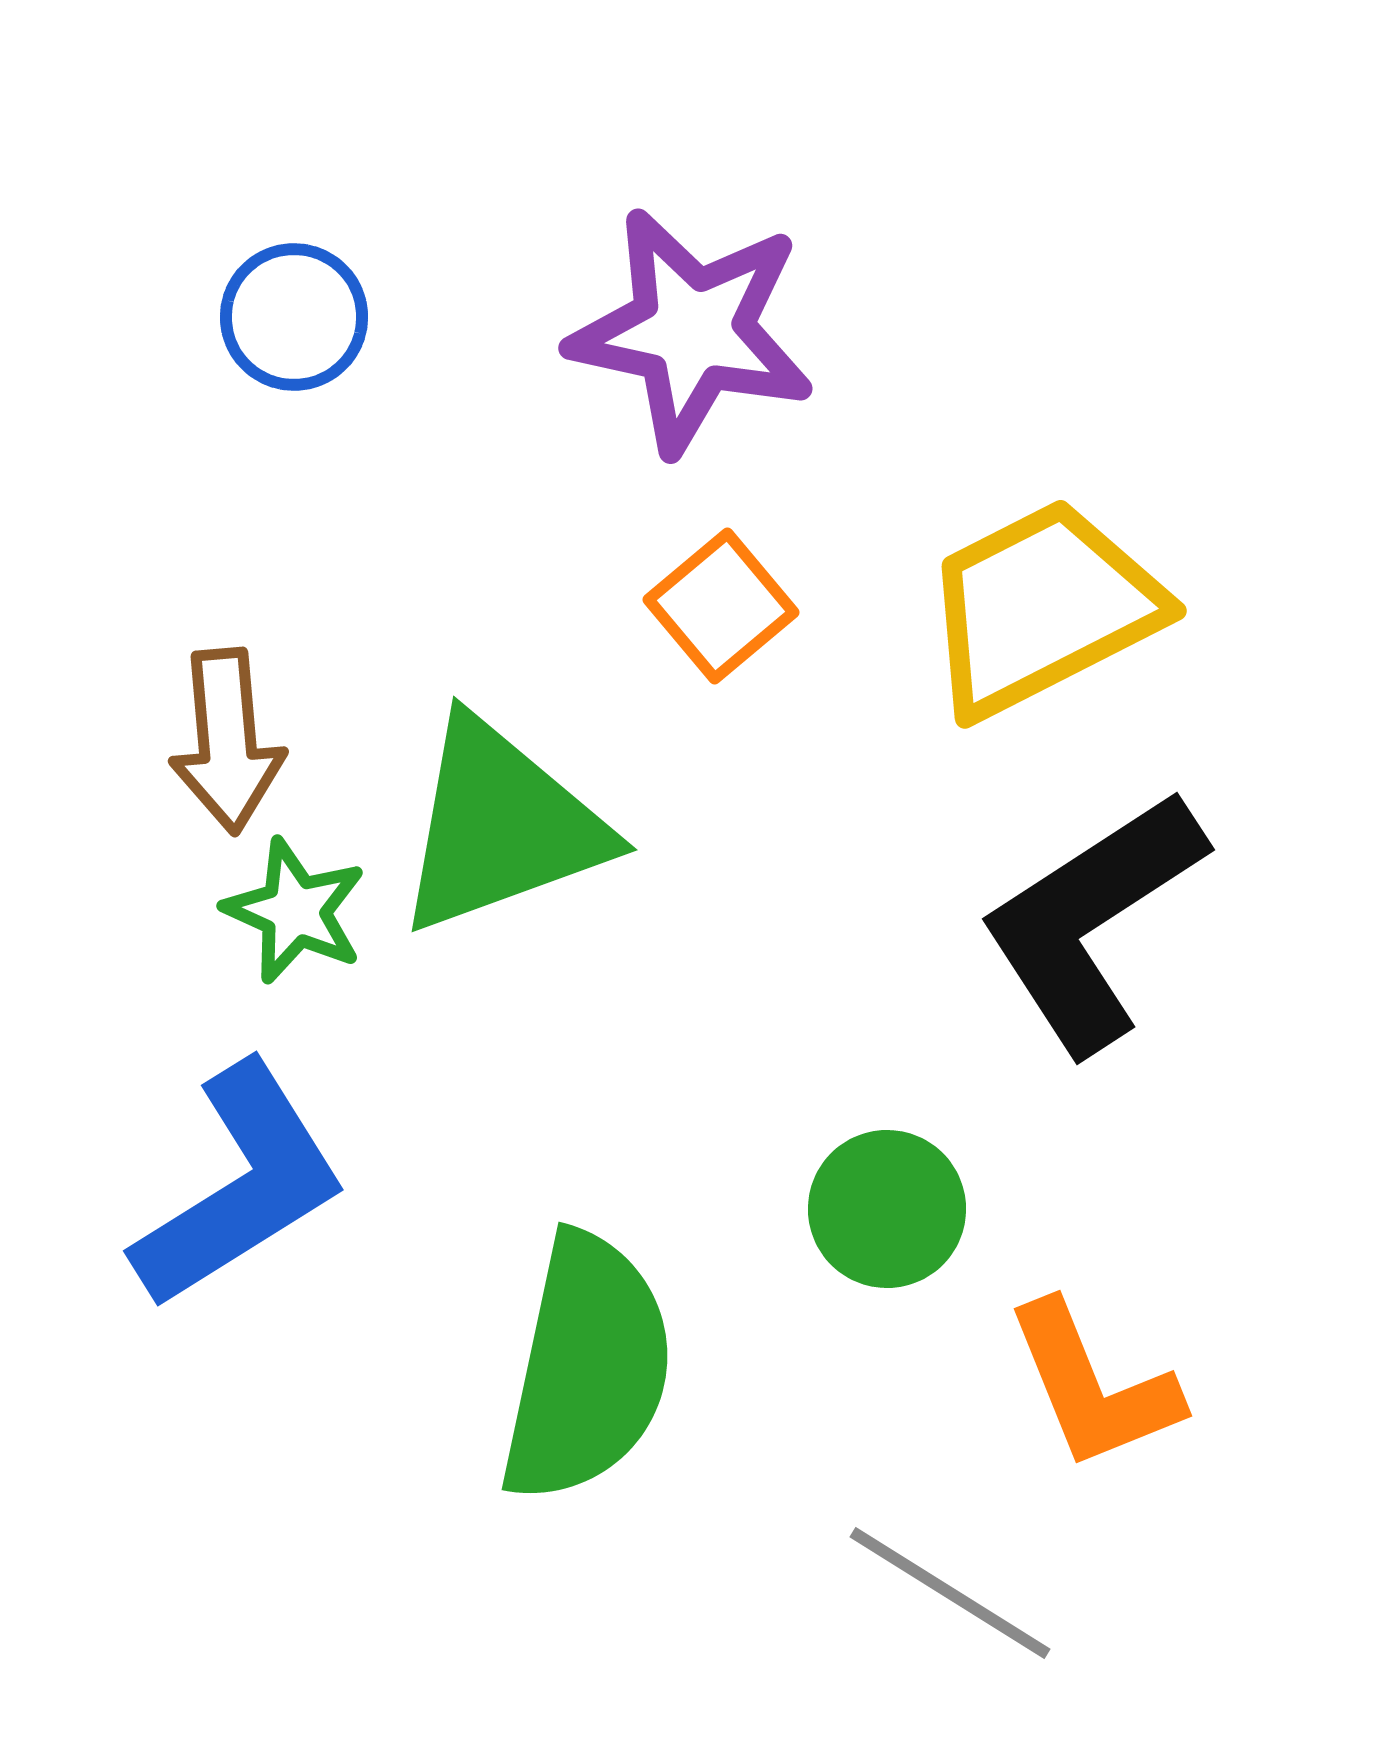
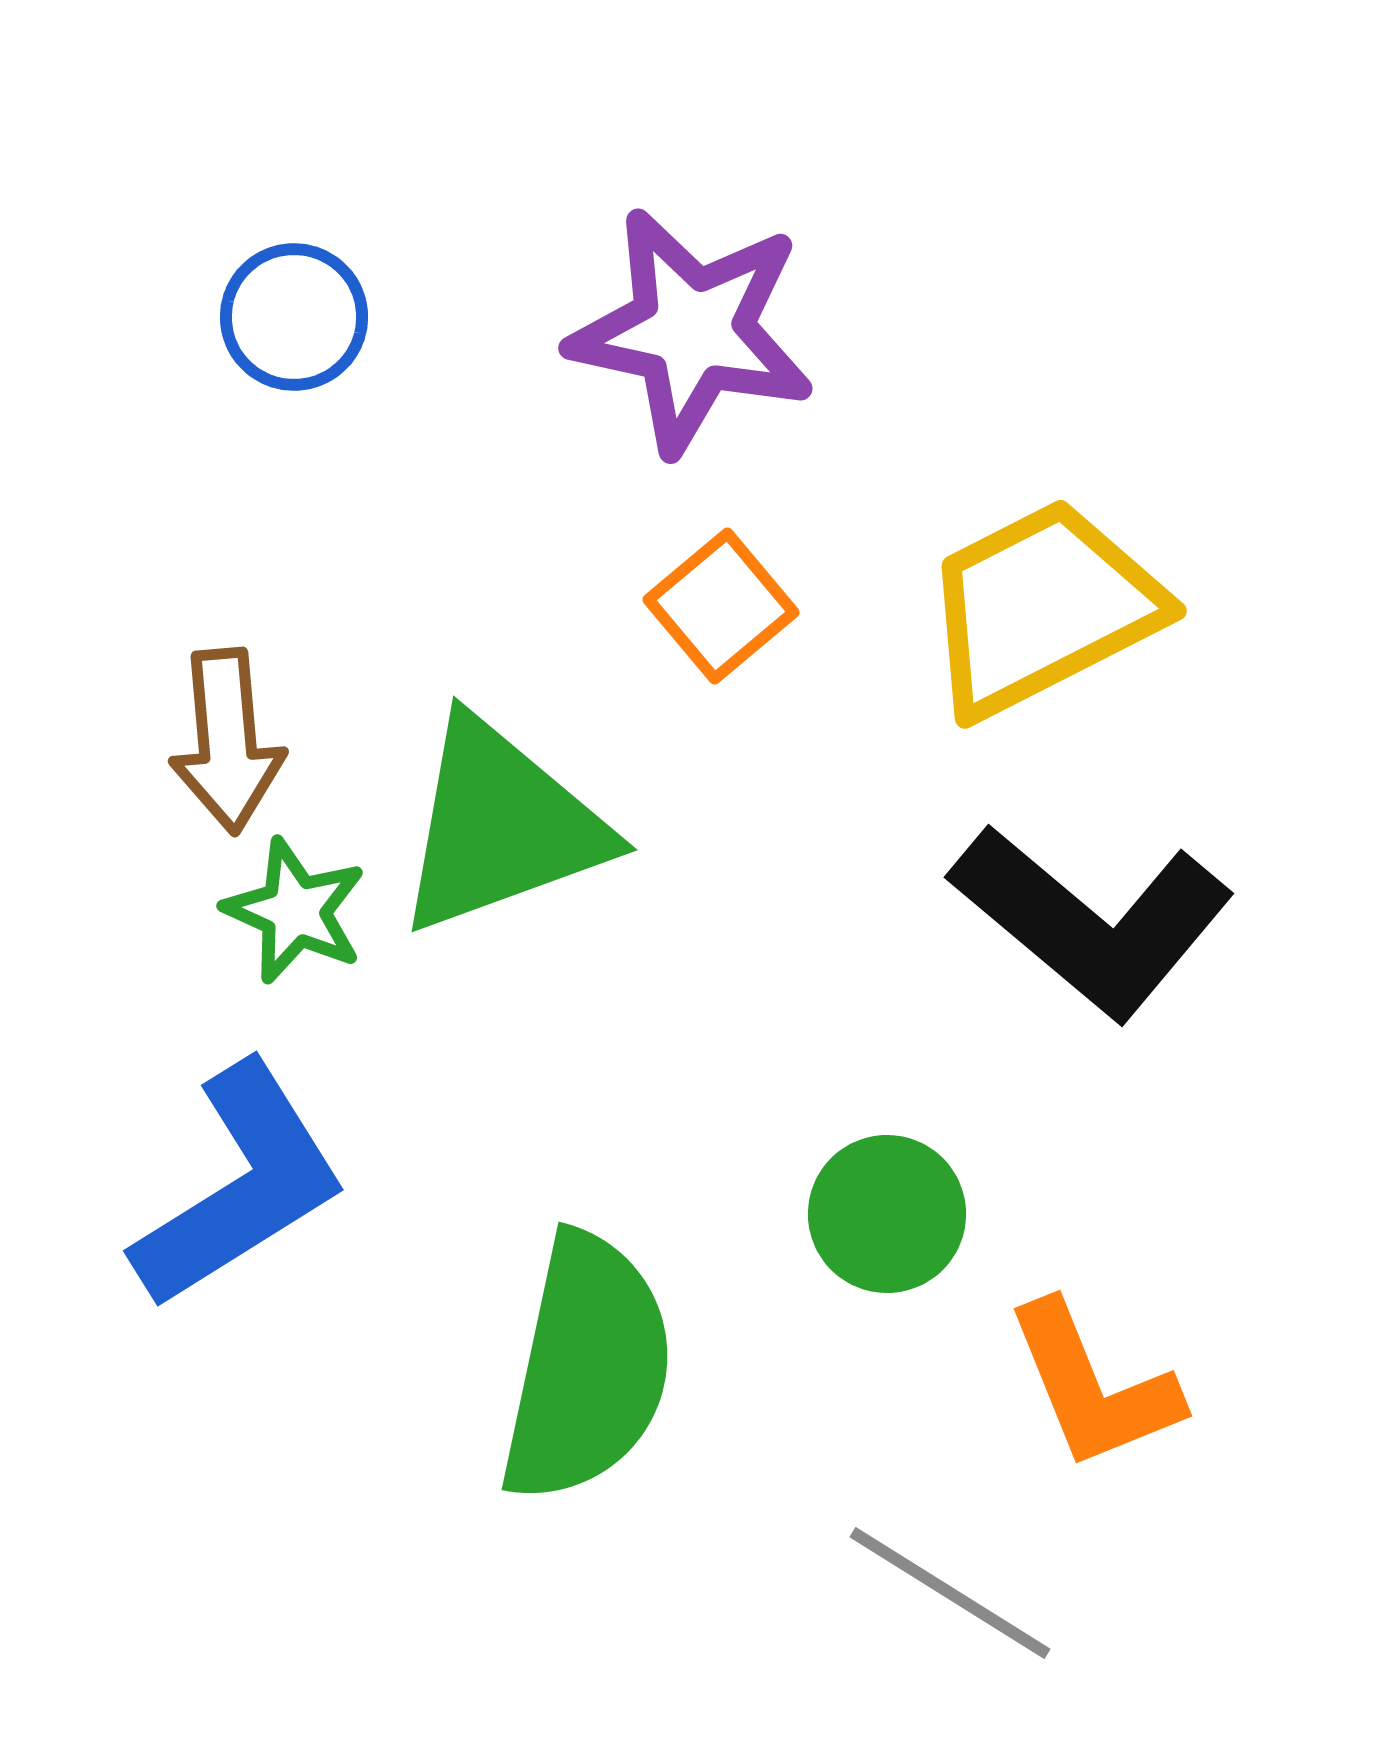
black L-shape: rotated 107 degrees counterclockwise
green circle: moved 5 px down
